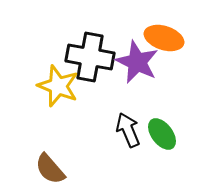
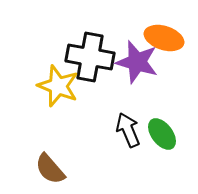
purple star: rotated 9 degrees counterclockwise
